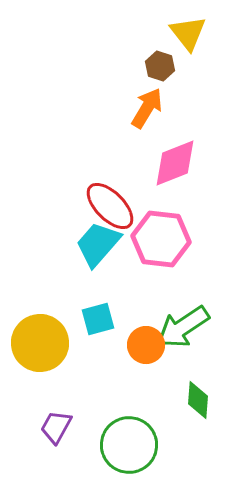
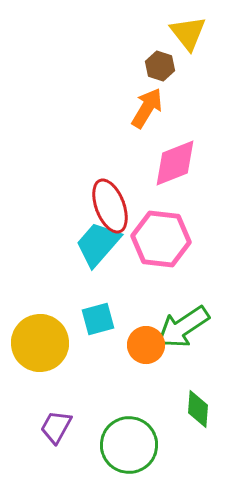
red ellipse: rotated 24 degrees clockwise
green diamond: moved 9 px down
